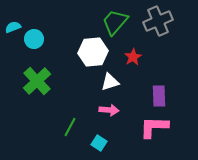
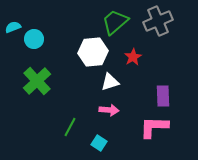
green trapezoid: rotated 8 degrees clockwise
purple rectangle: moved 4 px right
